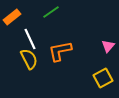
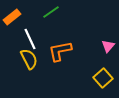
yellow square: rotated 12 degrees counterclockwise
